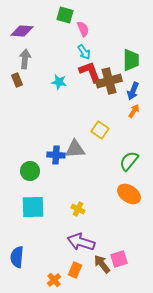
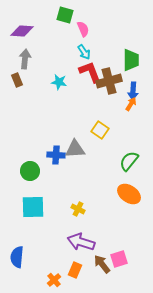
blue arrow: rotated 18 degrees counterclockwise
orange arrow: moved 3 px left, 7 px up
